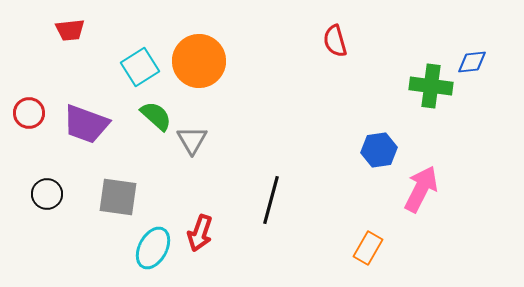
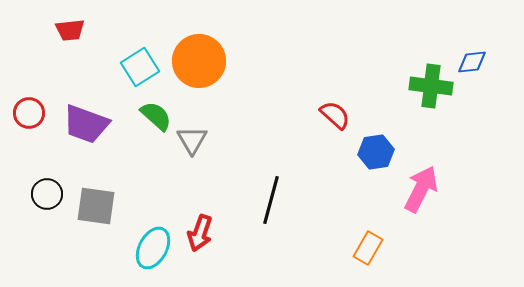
red semicircle: moved 74 px down; rotated 148 degrees clockwise
blue hexagon: moved 3 px left, 2 px down
gray square: moved 22 px left, 9 px down
